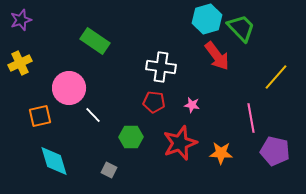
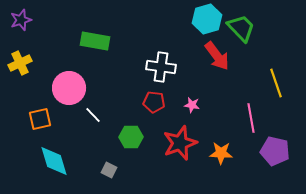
green rectangle: rotated 24 degrees counterclockwise
yellow line: moved 6 px down; rotated 60 degrees counterclockwise
orange square: moved 3 px down
